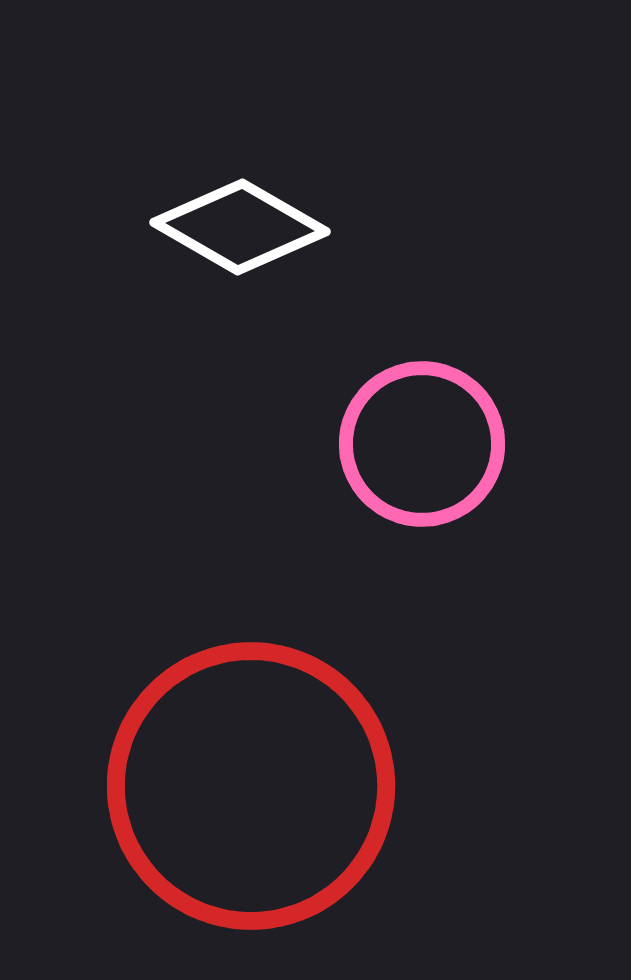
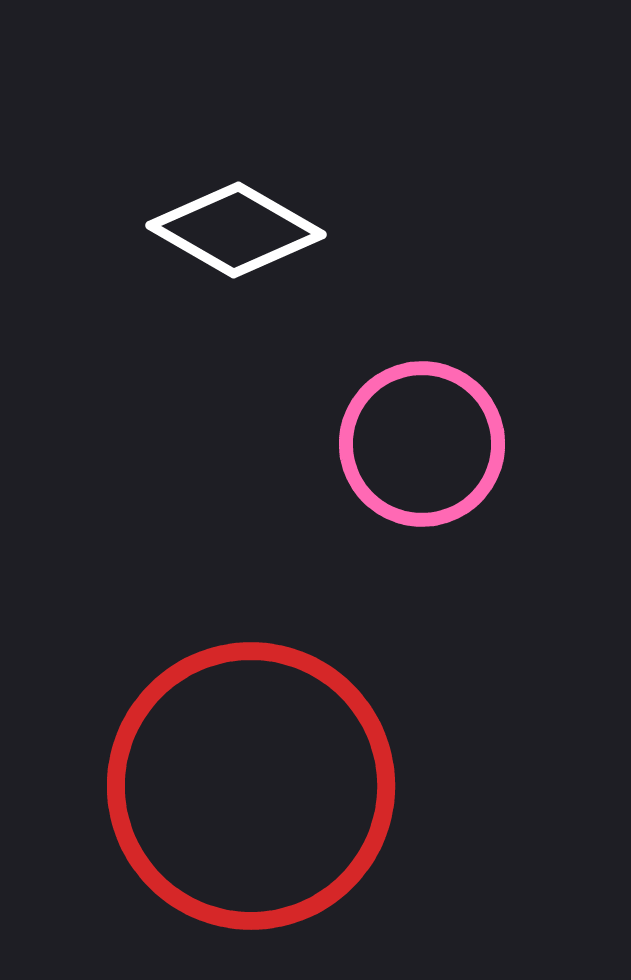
white diamond: moved 4 px left, 3 px down
